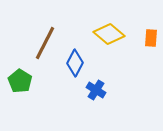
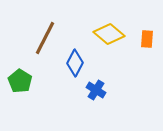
orange rectangle: moved 4 px left, 1 px down
brown line: moved 5 px up
